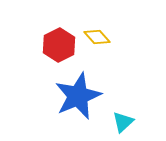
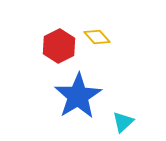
red hexagon: moved 1 px down
blue star: rotated 9 degrees counterclockwise
